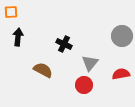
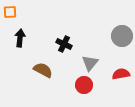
orange square: moved 1 px left
black arrow: moved 2 px right, 1 px down
